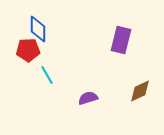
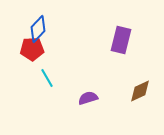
blue diamond: rotated 44 degrees clockwise
red pentagon: moved 4 px right, 1 px up
cyan line: moved 3 px down
